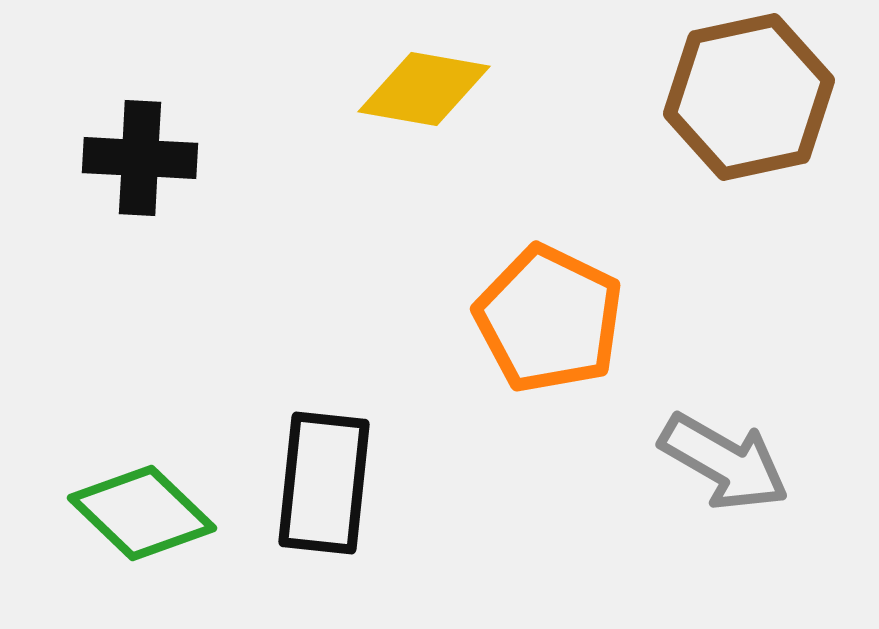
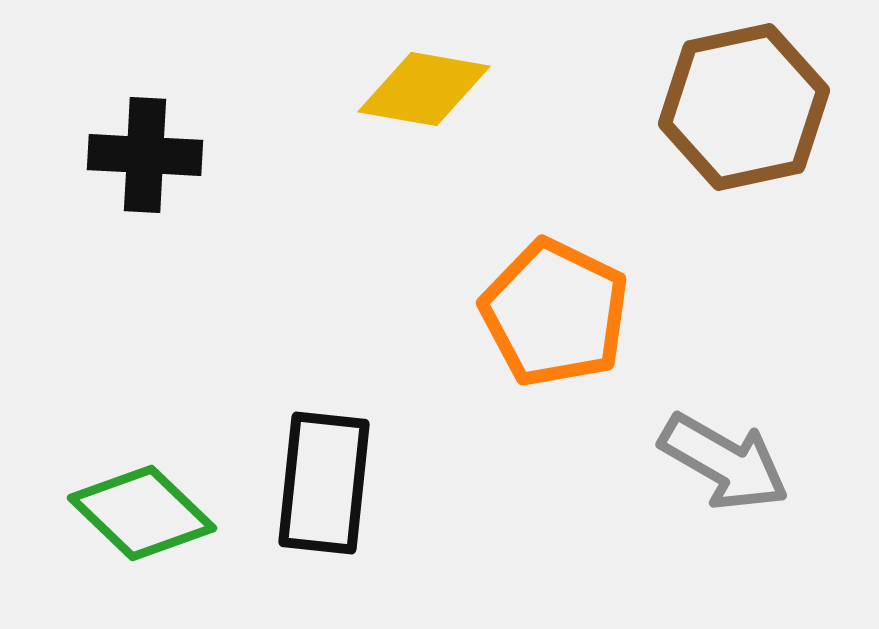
brown hexagon: moved 5 px left, 10 px down
black cross: moved 5 px right, 3 px up
orange pentagon: moved 6 px right, 6 px up
